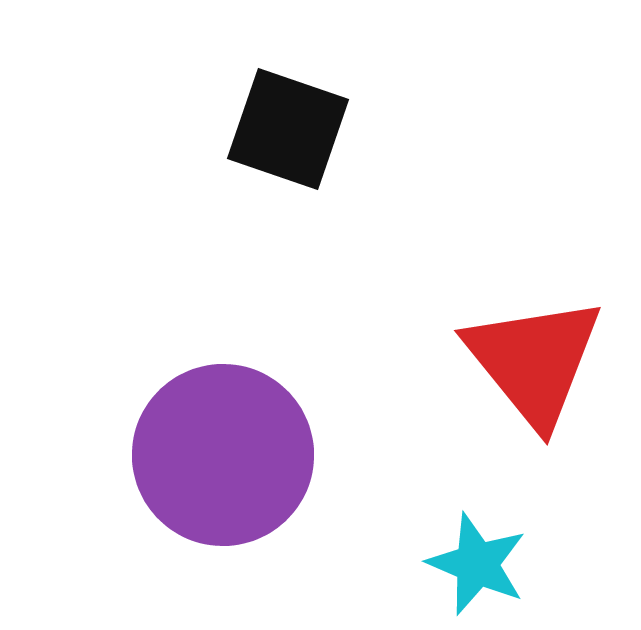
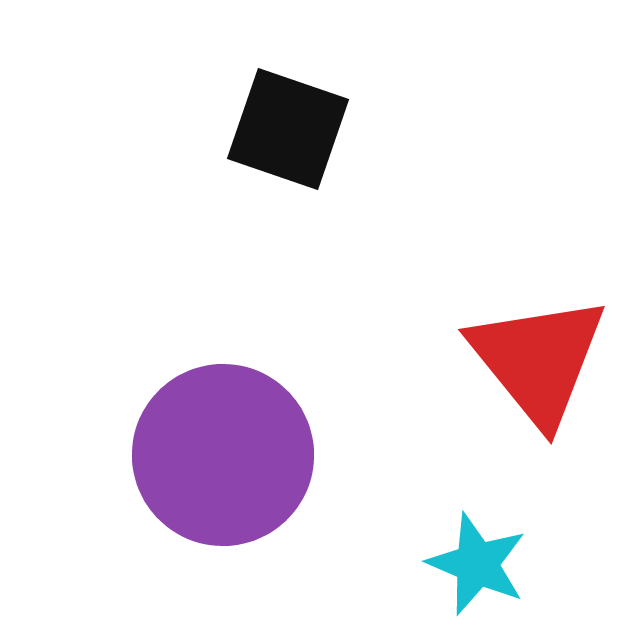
red triangle: moved 4 px right, 1 px up
